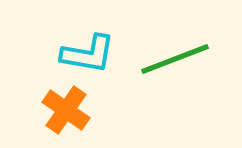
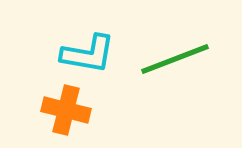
orange cross: rotated 21 degrees counterclockwise
